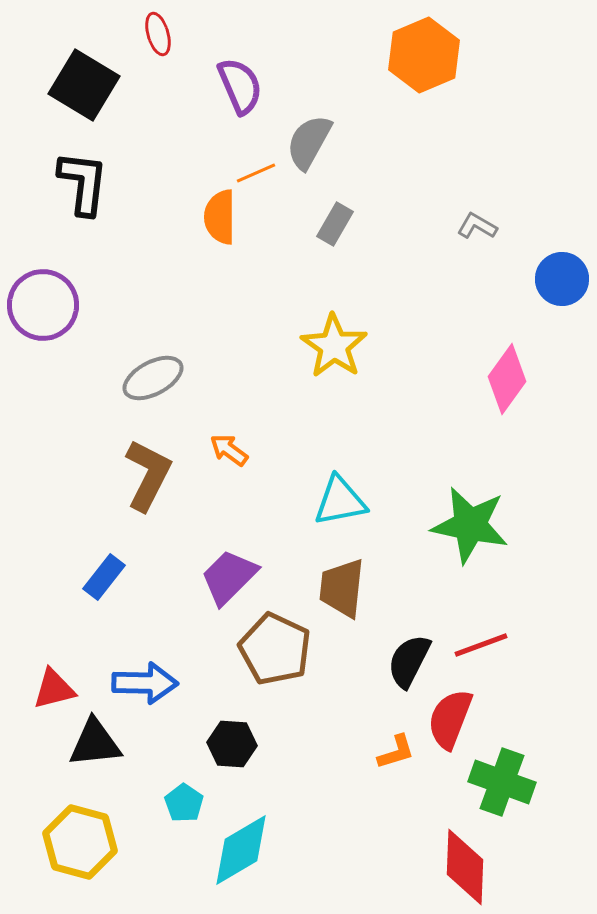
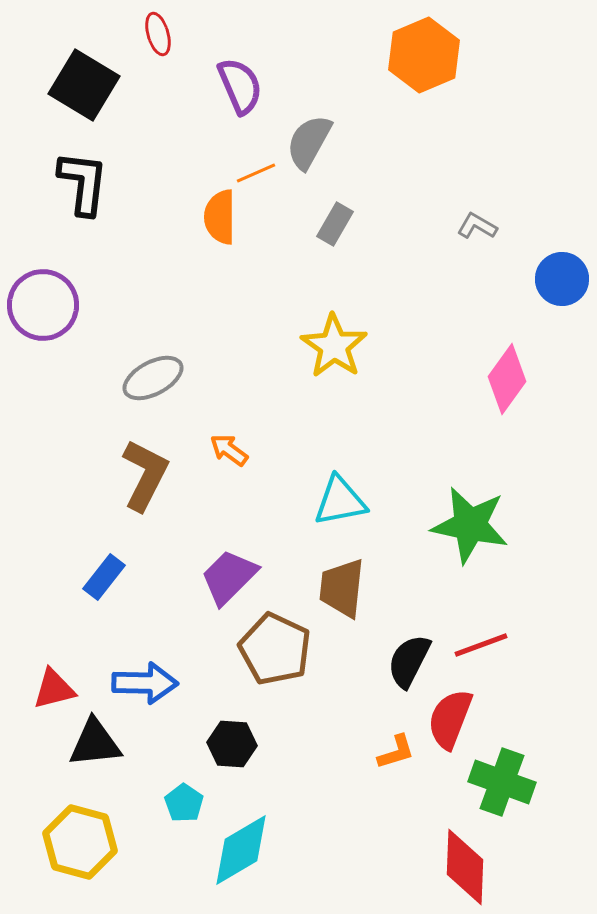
brown L-shape: moved 3 px left
